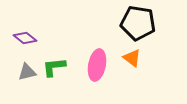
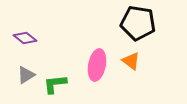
orange triangle: moved 1 px left, 3 px down
green L-shape: moved 1 px right, 17 px down
gray triangle: moved 1 px left, 3 px down; rotated 18 degrees counterclockwise
